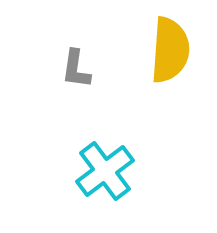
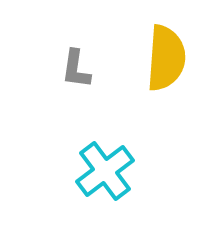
yellow semicircle: moved 4 px left, 8 px down
